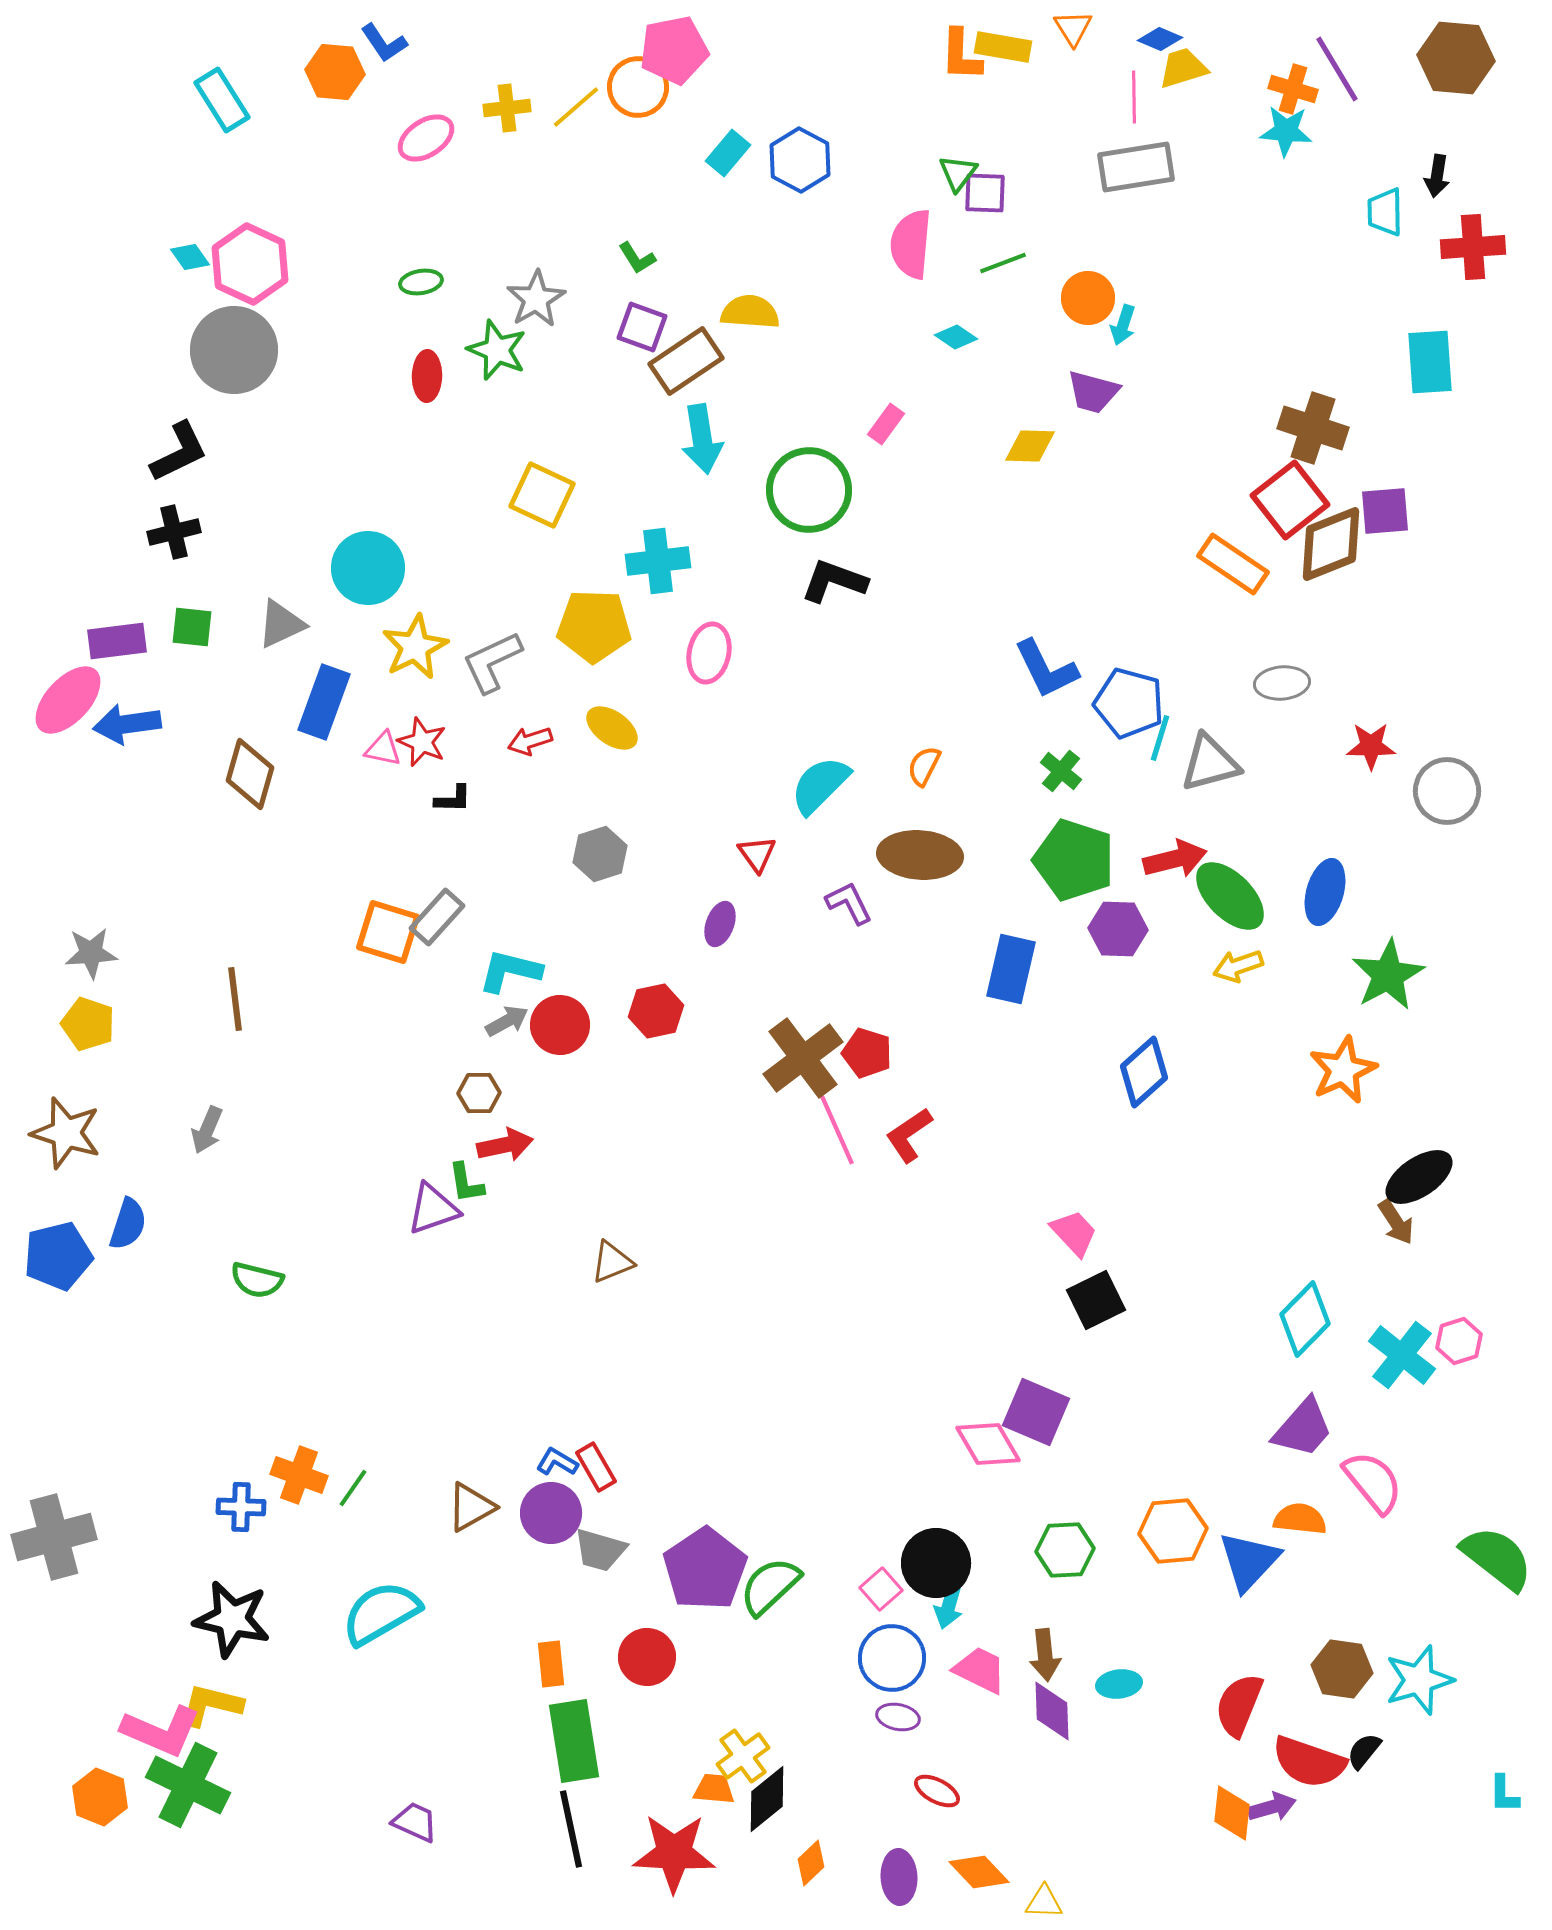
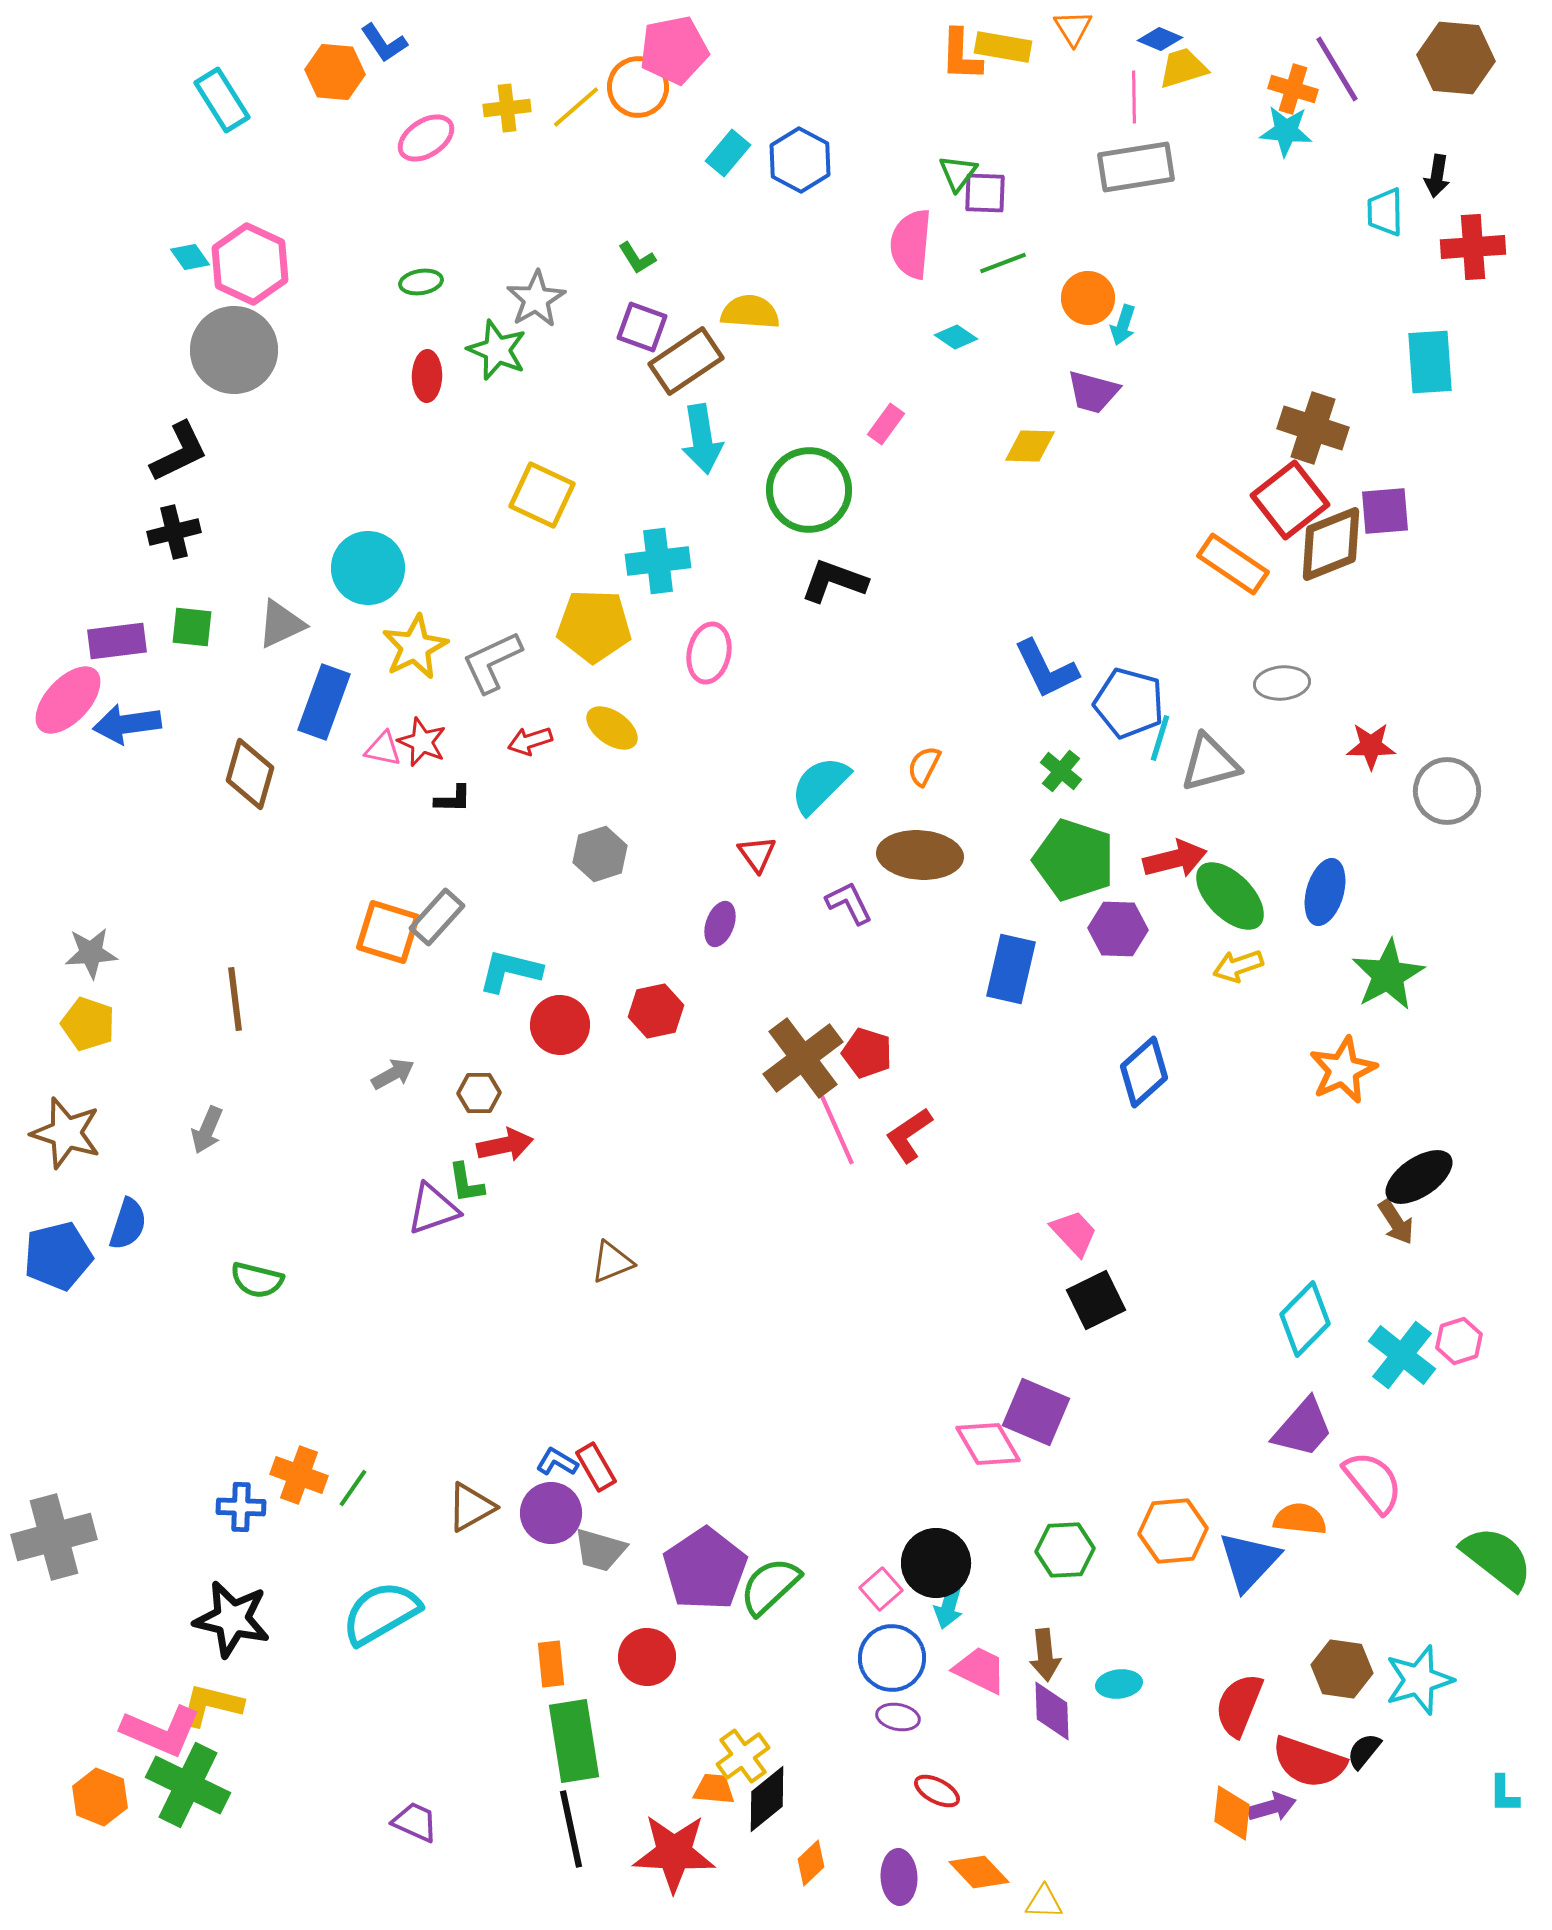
gray arrow at (507, 1021): moved 114 px left, 53 px down
